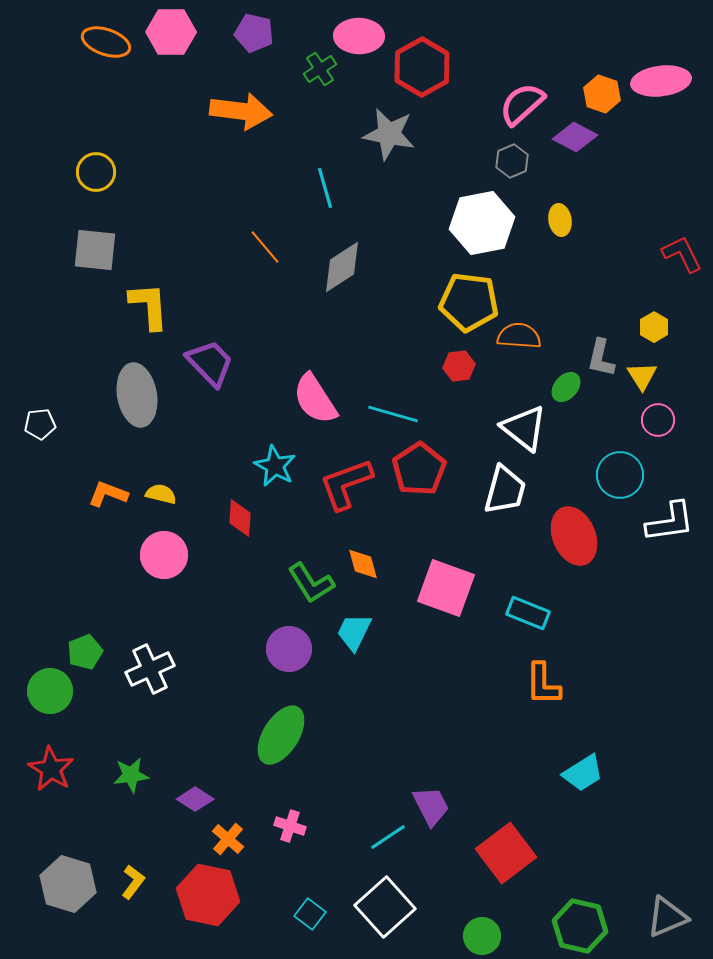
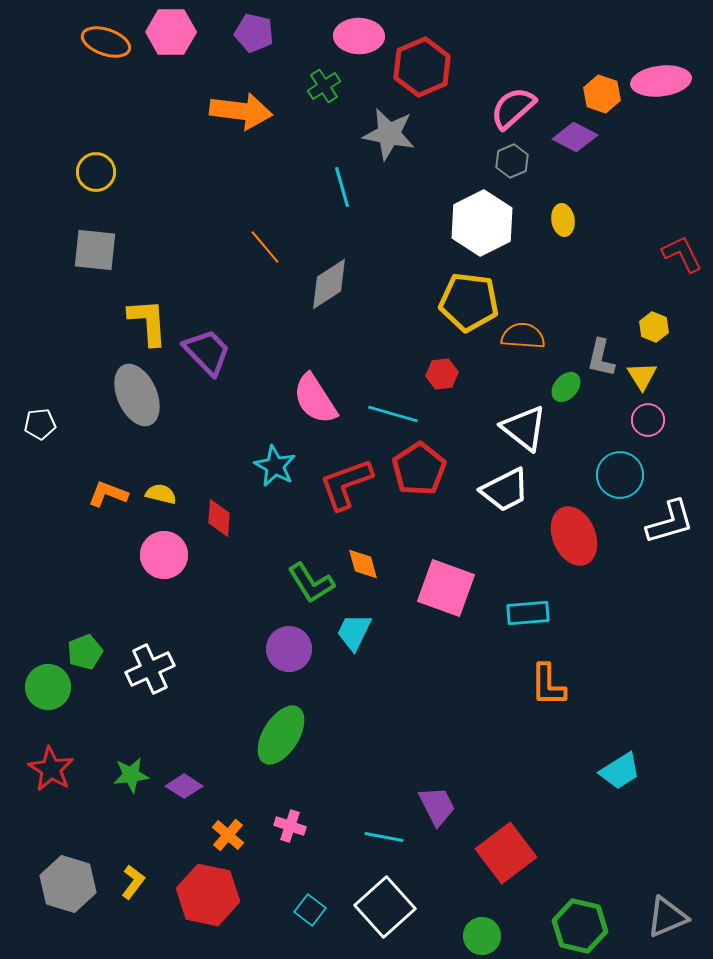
red hexagon at (422, 67): rotated 6 degrees clockwise
green cross at (320, 69): moved 4 px right, 17 px down
pink semicircle at (522, 104): moved 9 px left, 4 px down
cyan line at (325, 188): moved 17 px right, 1 px up
yellow ellipse at (560, 220): moved 3 px right
white hexagon at (482, 223): rotated 16 degrees counterclockwise
gray diamond at (342, 267): moved 13 px left, 17 px down
yellow L-shape at (149, 306): moved 1 px left, 16 px down
yellow hexagon at (654, 327): rotated 8 degrees counterclockwise
orange semicircle at (519, 336): moved 4 px right
purple trapezoid at (210, 363): moved 3 px left, 11 px up
red hexagon at (459, 366): moved 17 px left, 8 px down
gray ellipse at (137, 395): rotated 14 degrees counterclockwise
pink circle at (658, 420): moved 10 px left
white trapezoid at (505, 490): rotated 48 degrees clockwise
red diamond at (240, 518): moved 21 px left
white L-shape at (670, 522): rotated 8 degrees counterclockwise
cyan rectangle at (528, 613): rotated 27 degrees counterclockwise
orange L-shape at (543, 684): moved 5 px right, 1 px down
green circle at (50, 691): moved 2 px left, 4 px up
cyan trapezoid at (583, 773): moved 37 px right, 2 px up
purple diamond at (195, 799): moved 11 px left, 13 px up
purple trapezoid at (431, 806): moved 6 px right
cyan line at (388, 837): moved 4 px left; rotated 45 degrees clockwise
orange cross at (228, 839): moved 4 px up
cyan square at (310, 914): moved 4 px up
